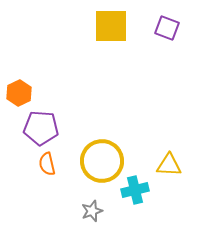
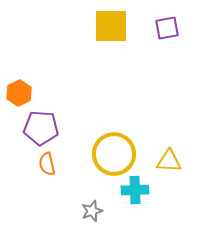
purple square: rotated 30 degrees counterclockwise
yellow circle: moved 12 px right, 7 px up
yellow triangle: moved 4 px up
cyan cross: rotated 12 degrees clockwise
